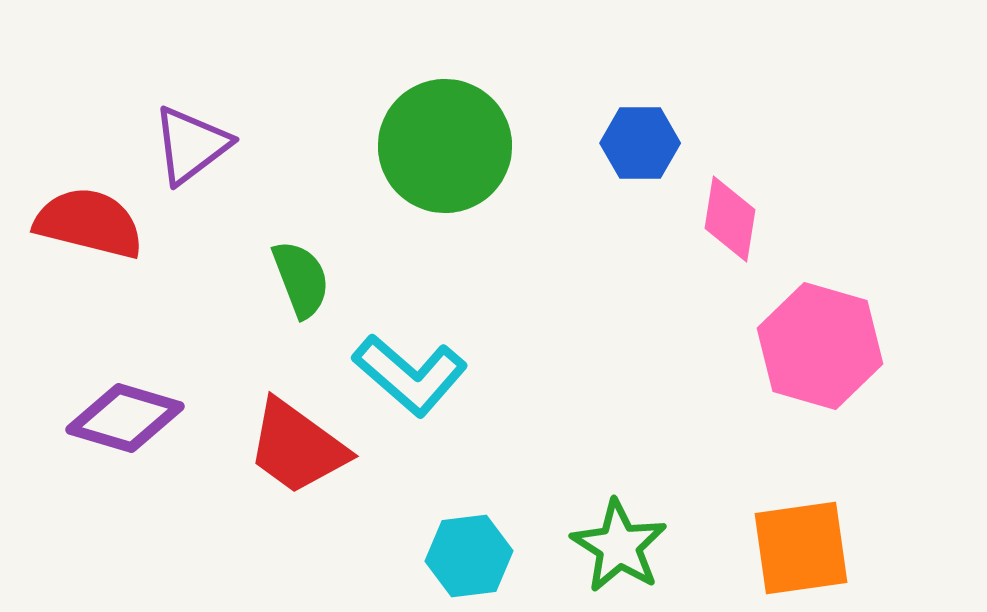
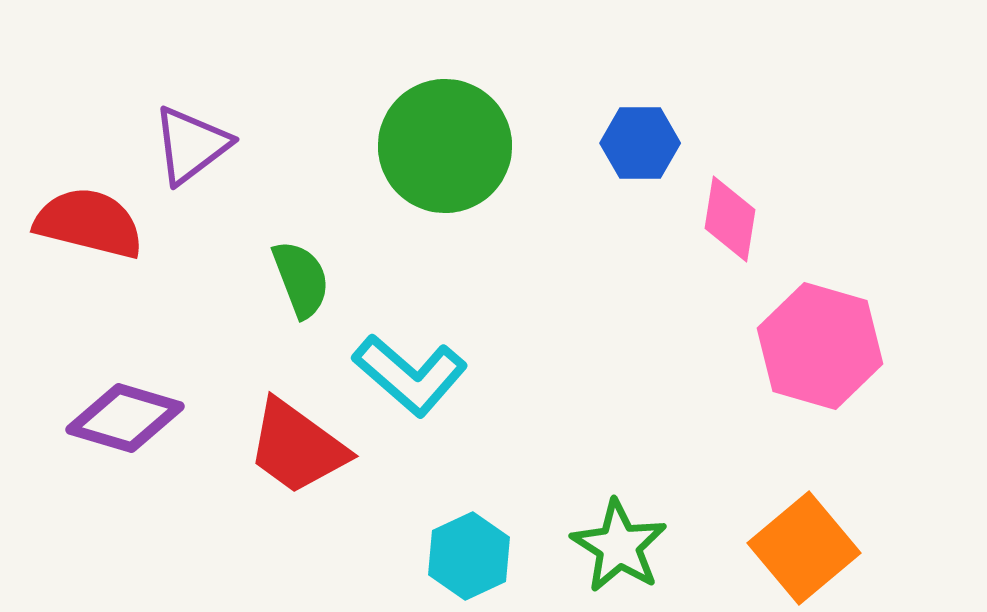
orange square: moved 3 px right; rotated 32 degrees counterclockwise
cyan hexagon: rotated 18 degrees counterclockwise
